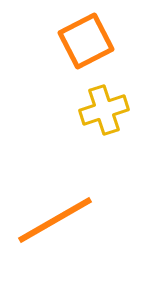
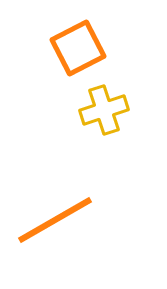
orange square: moved 8 px left, 7 px down
